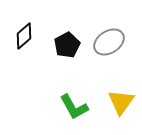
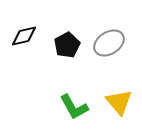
black diamond: rotated 28 degrees clockwise
gray ellipse: moved 1 px down
yellow triangle: moved 2 px left; rotated 16 degrees counterclockwise
